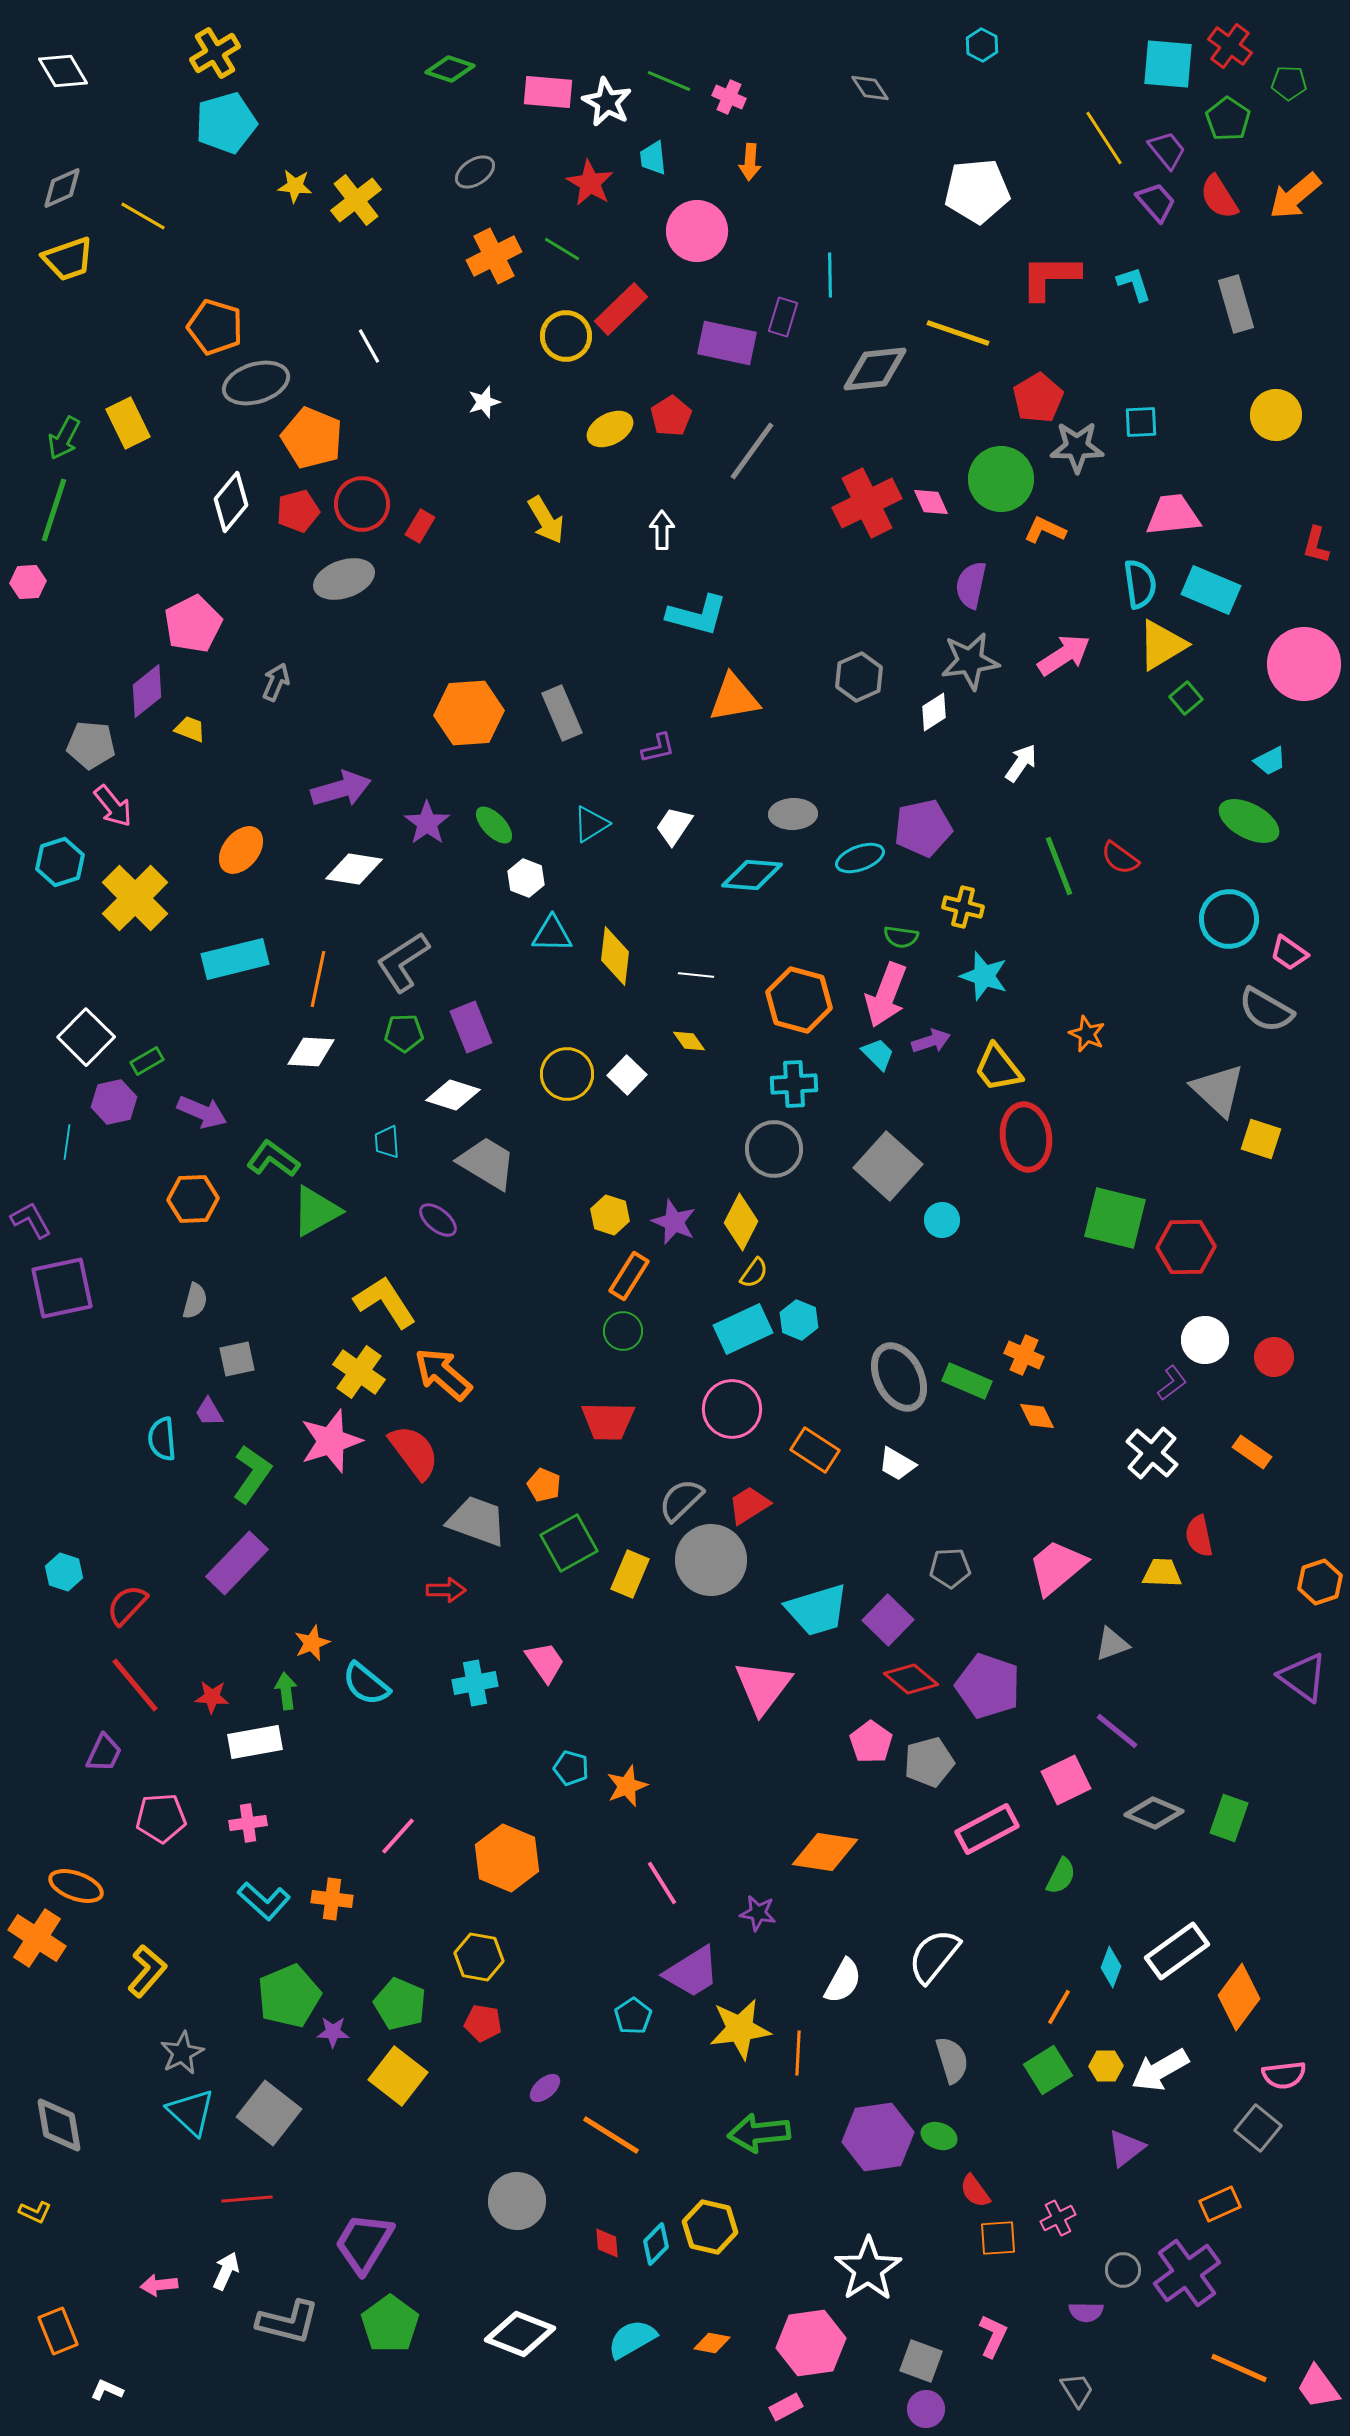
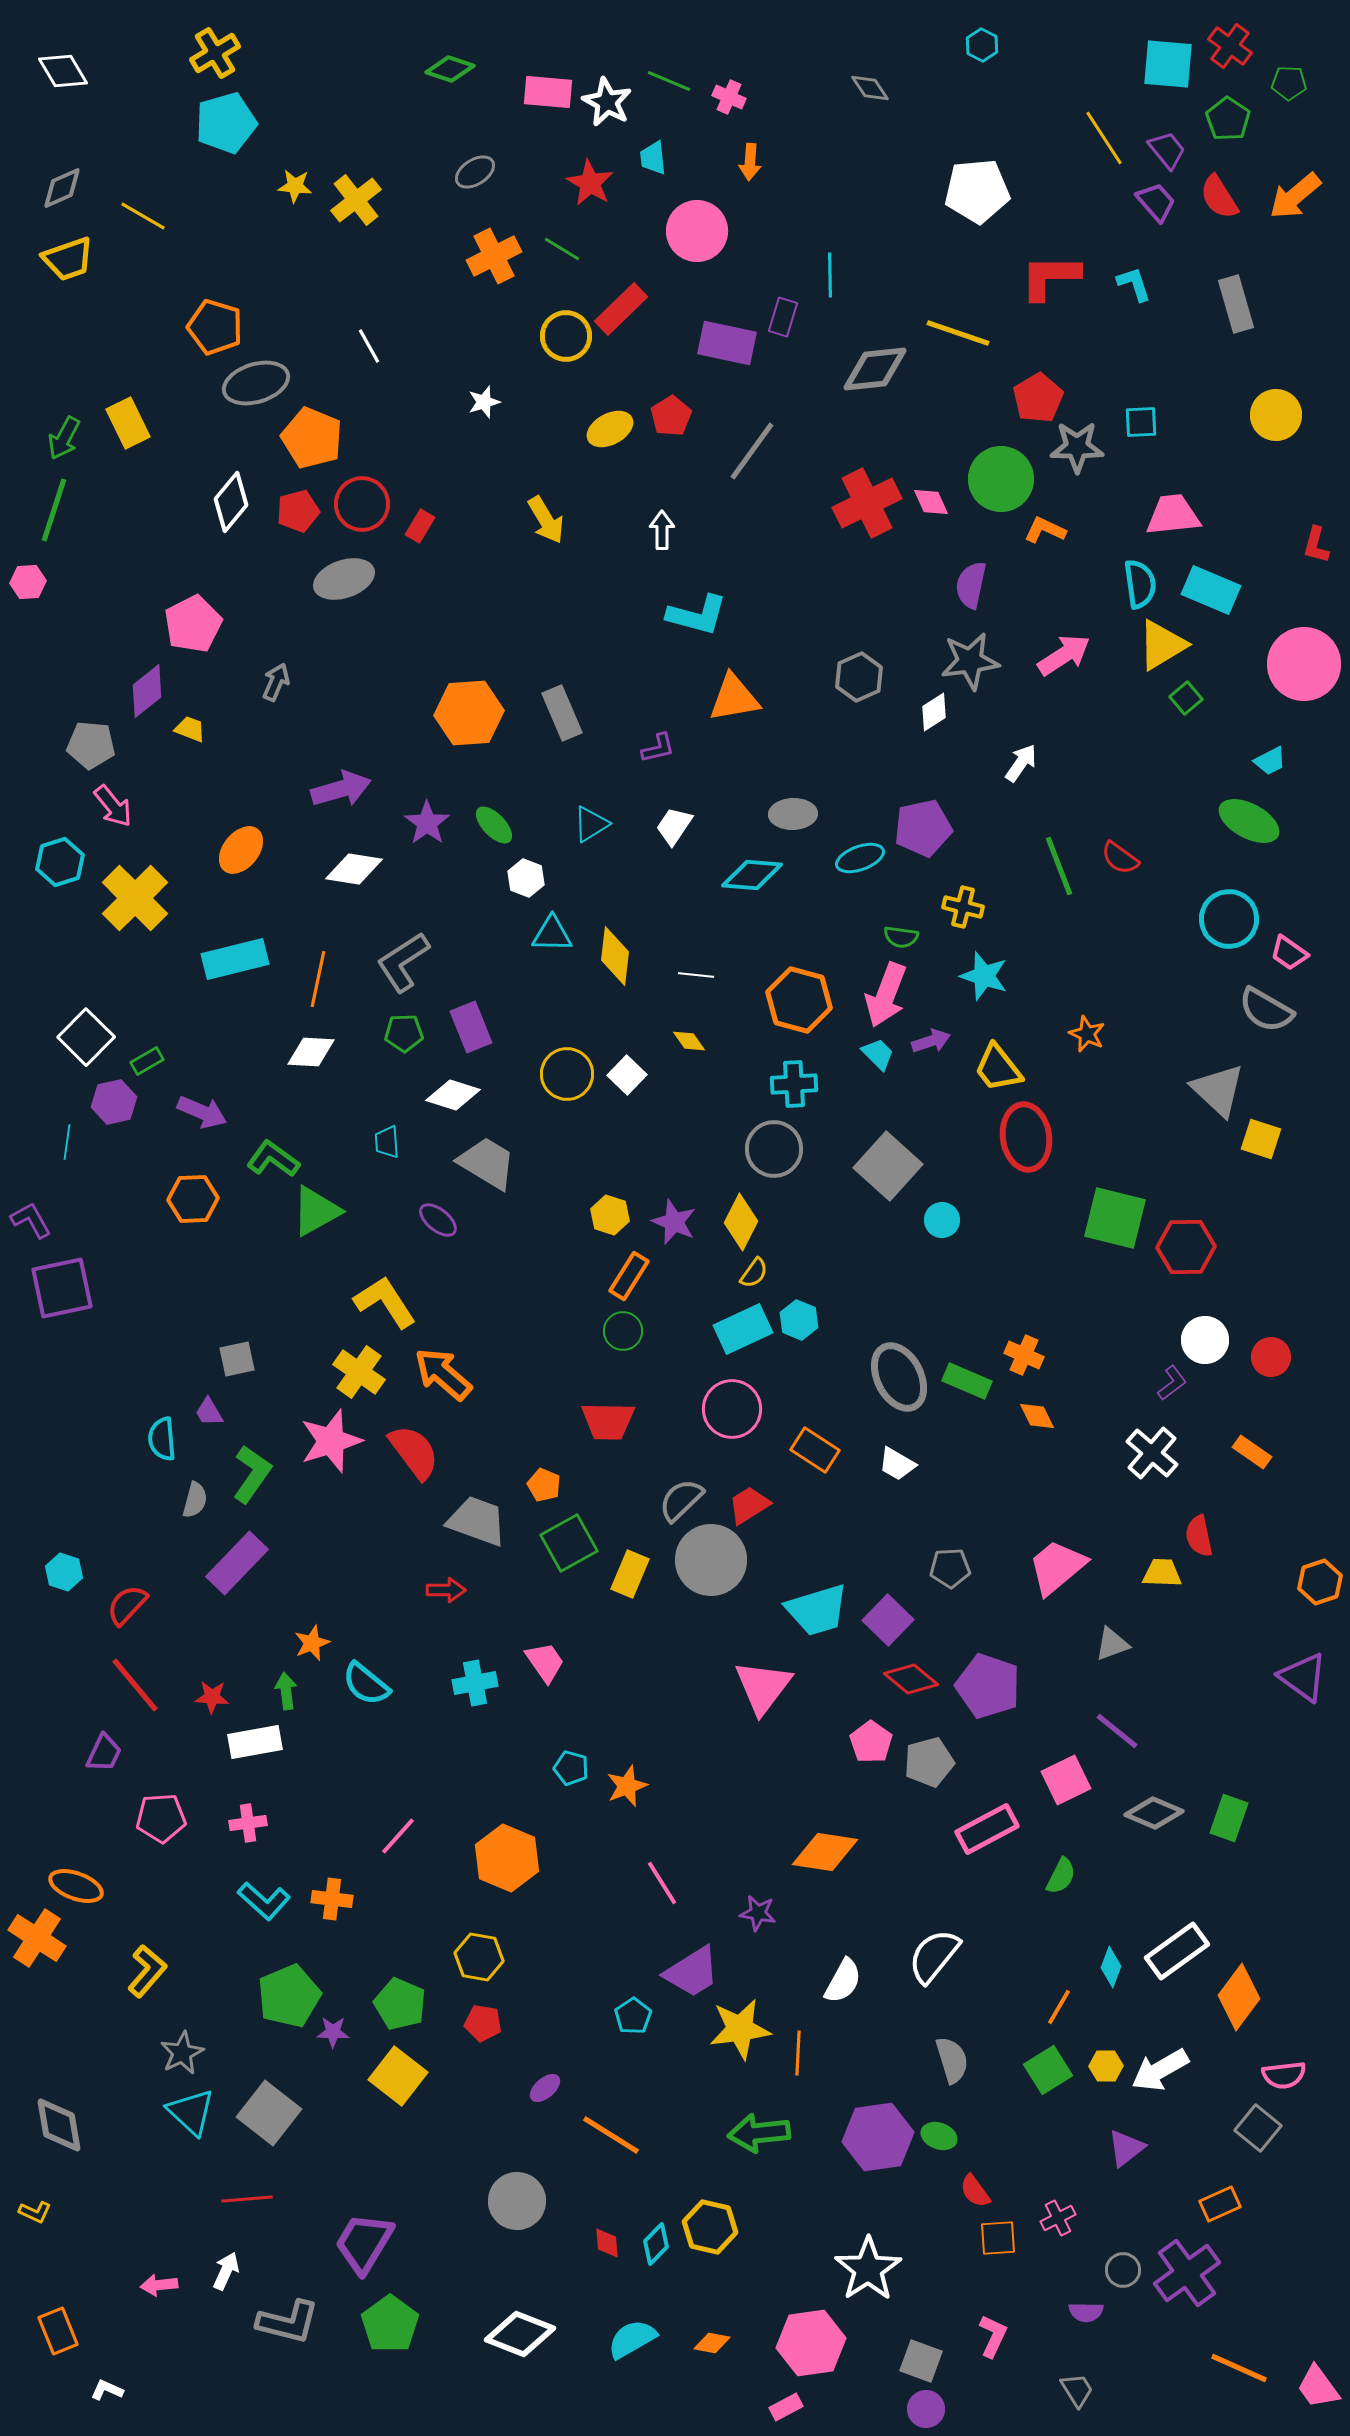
gray semicircle at (195, 1301): moved 199 px down
red circle at (1274, 1357): moved 3 px left
